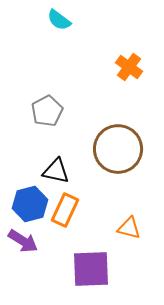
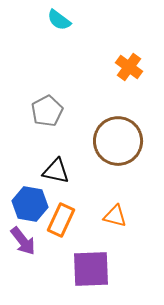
brown circle: moved 8 px up
blue hexagon: rotated 24 degrees clockwise
orange rectangle: moved 4 px left, 10 px down
orange triangle: moved 14 px left, 12 px up
purple arrow: rotated 20 degrees clockwise
